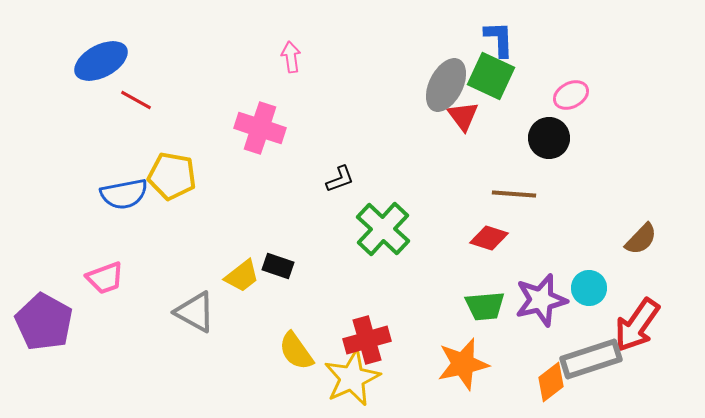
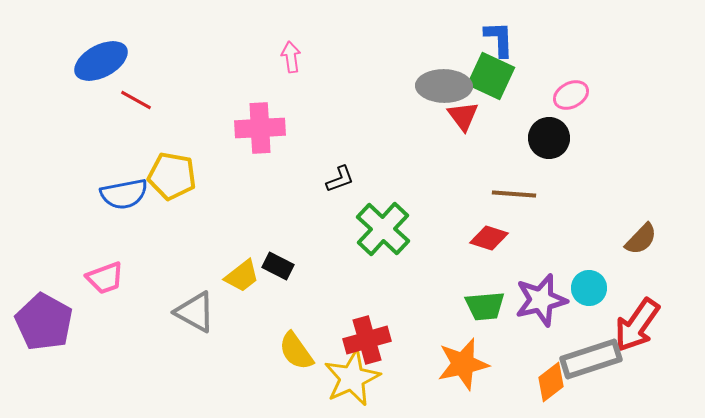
gray ellipse: moved 2 px left, 1 px down; rotated 64 degrees clockwise
pink cross: rotated 21 degrees counterclockwise
black rectangle: rotated 8 degrees clockwise
